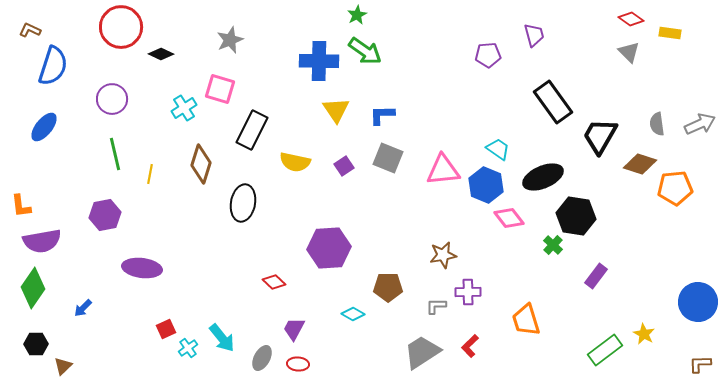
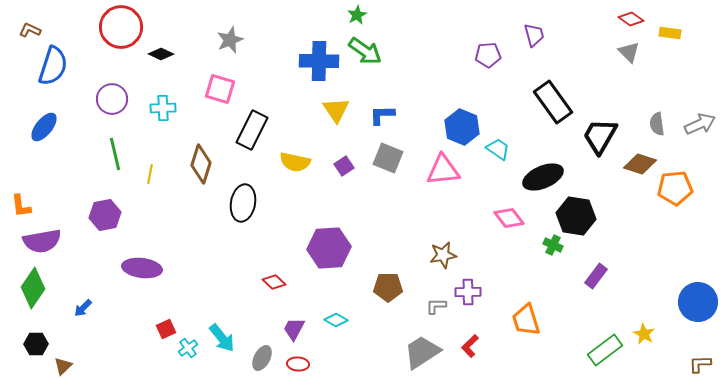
cyan cross at (184, 108): moved 21 px left; rotated 30 degrees clockwise
blue hexagon at (486, 185): moved 24 px left, 58 px up
green cross at (553, 245): rotated 18 degrees counterclockwise
cyan diamond at (353, 314): moved 17 px left, 6 px down
